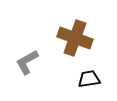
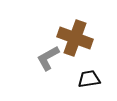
gray L-shape: moved 21 px right, 4 px up
